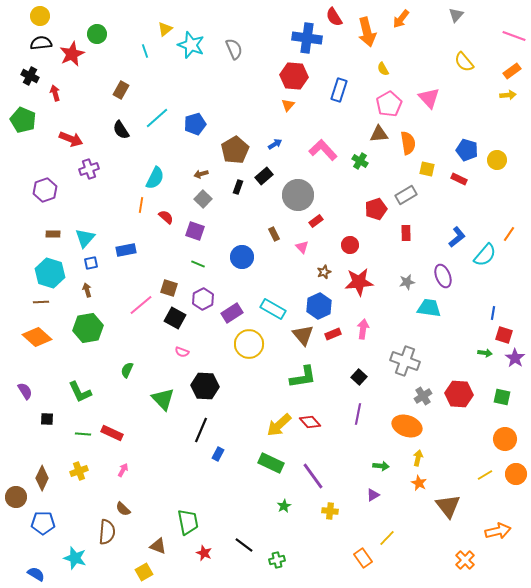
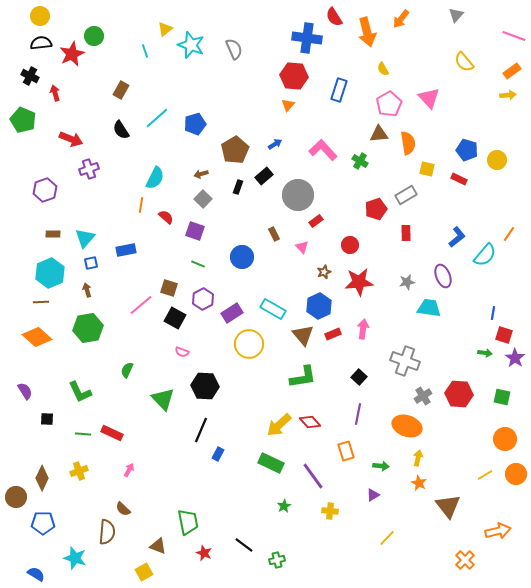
green circle at (97, 34): moved 3 px left, 2 px down
cyan hexagon at (50, 273): rotated 20 degrees clockwise
pink arrow at (123, 470): moved 6 px right
orange rectangle at (363, 558): moved 17 px left, 107 px up; rotated 18 degrees clockwise
